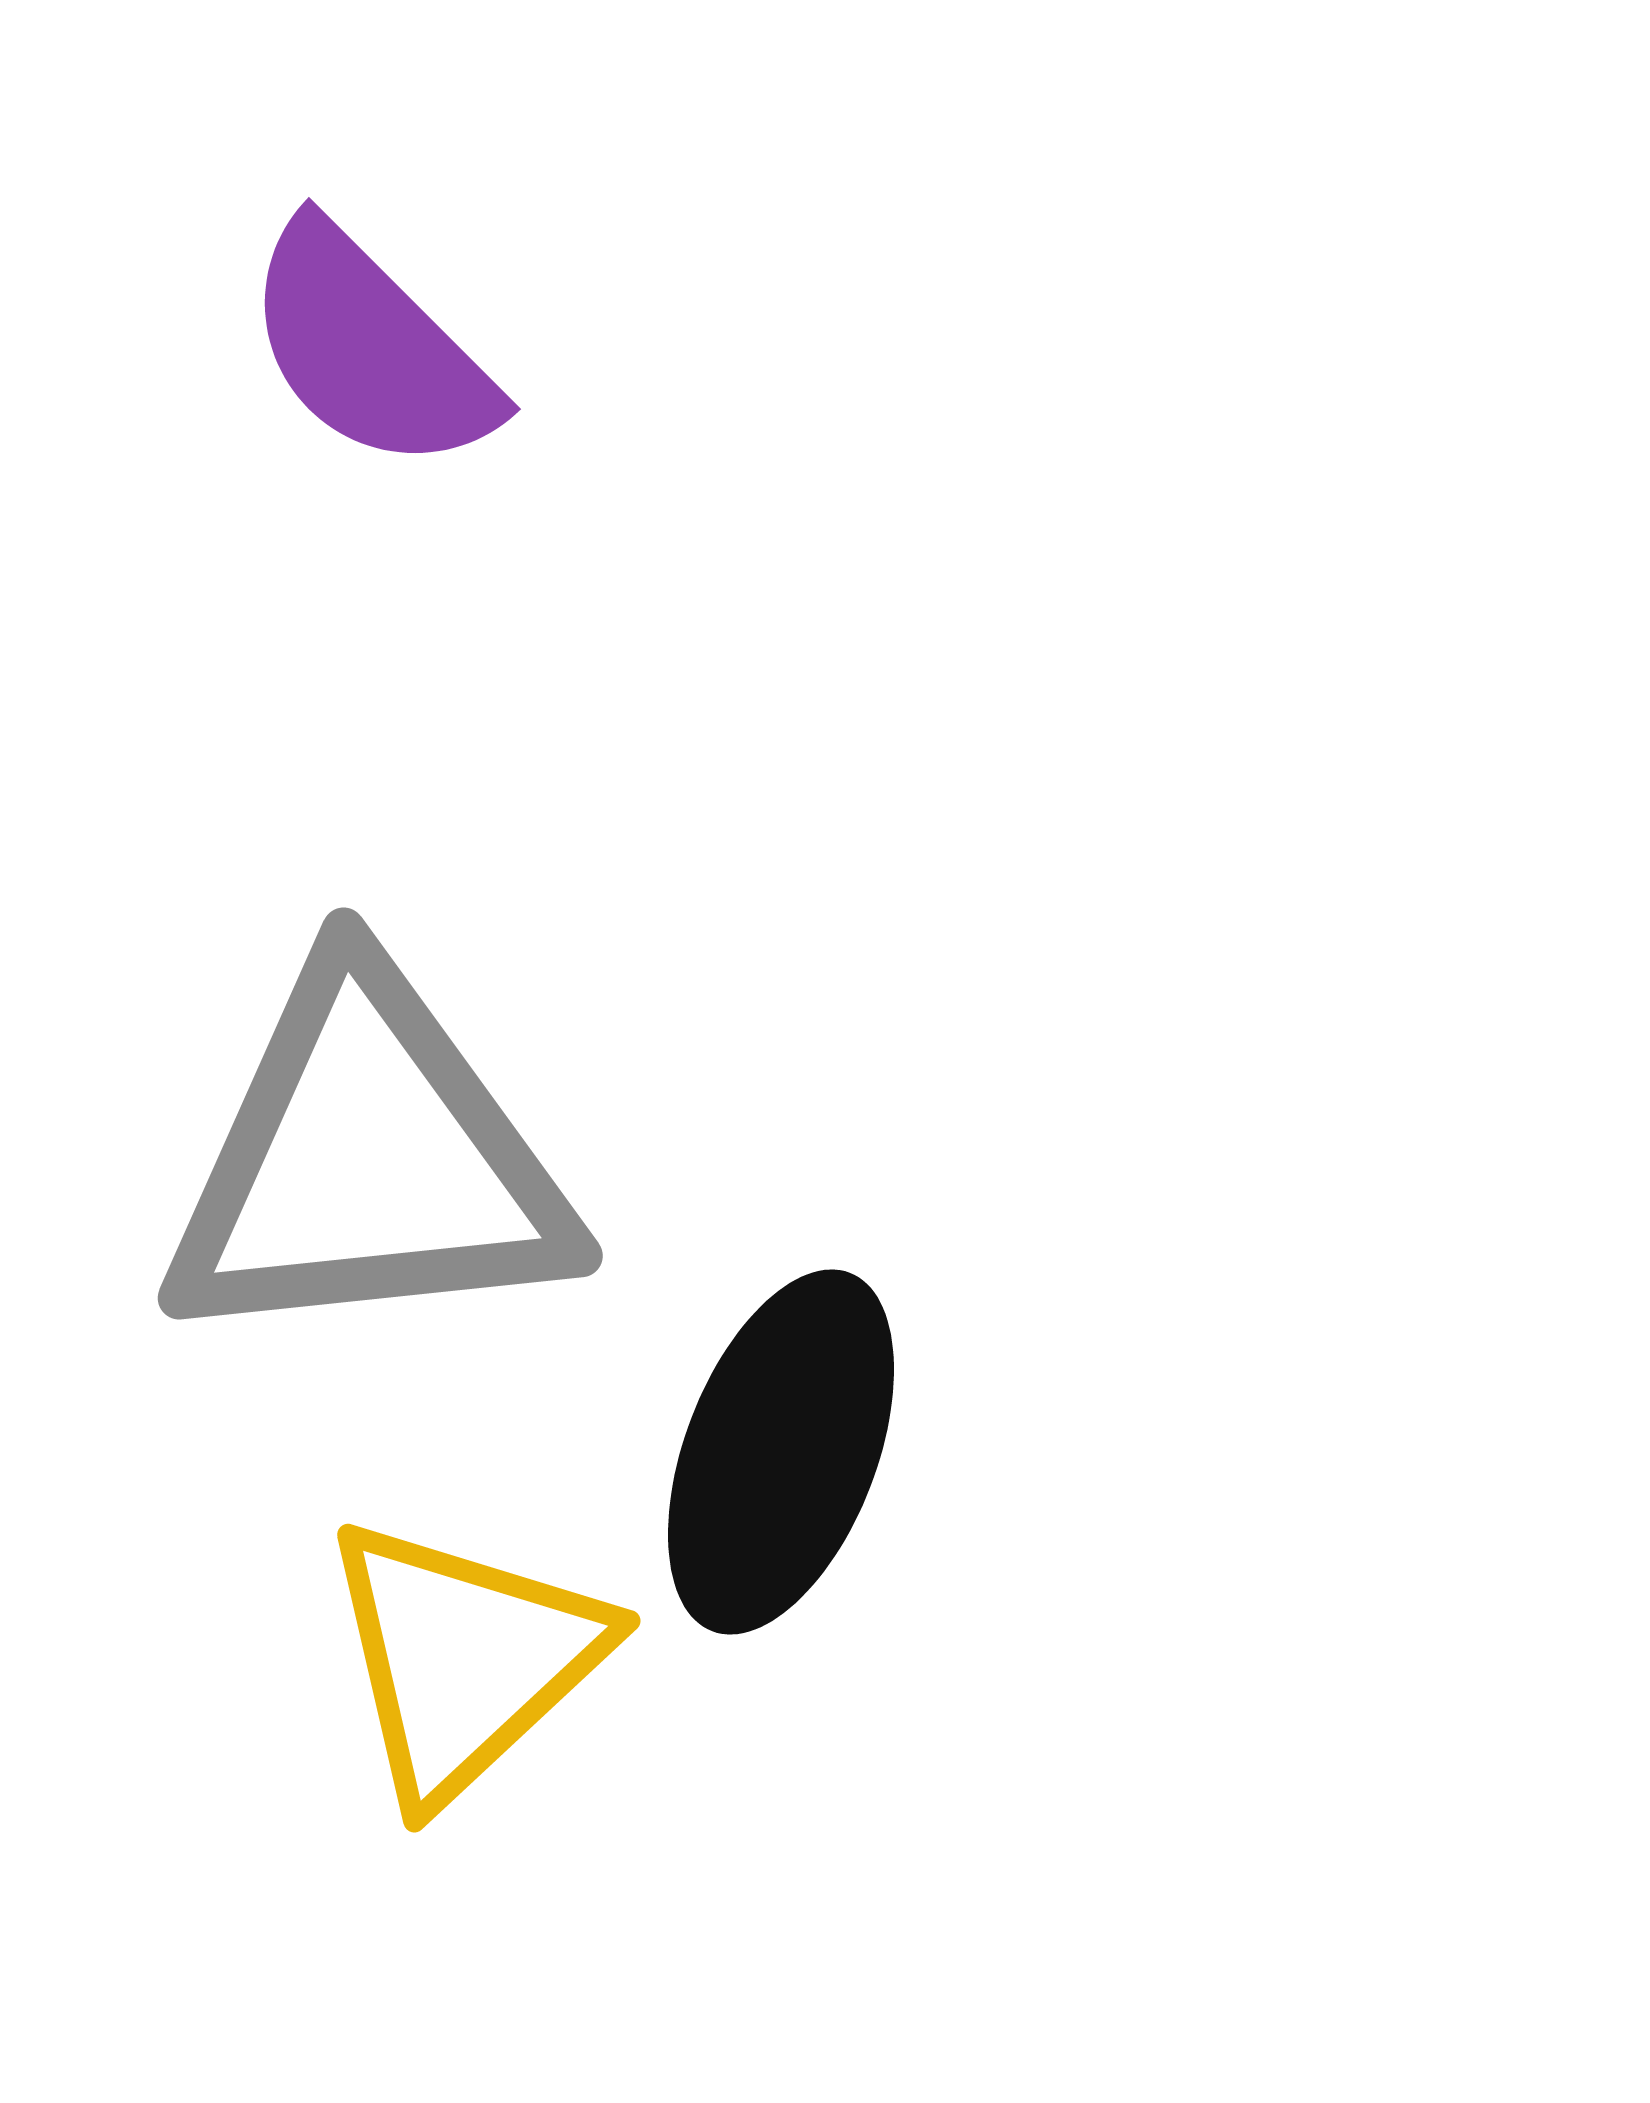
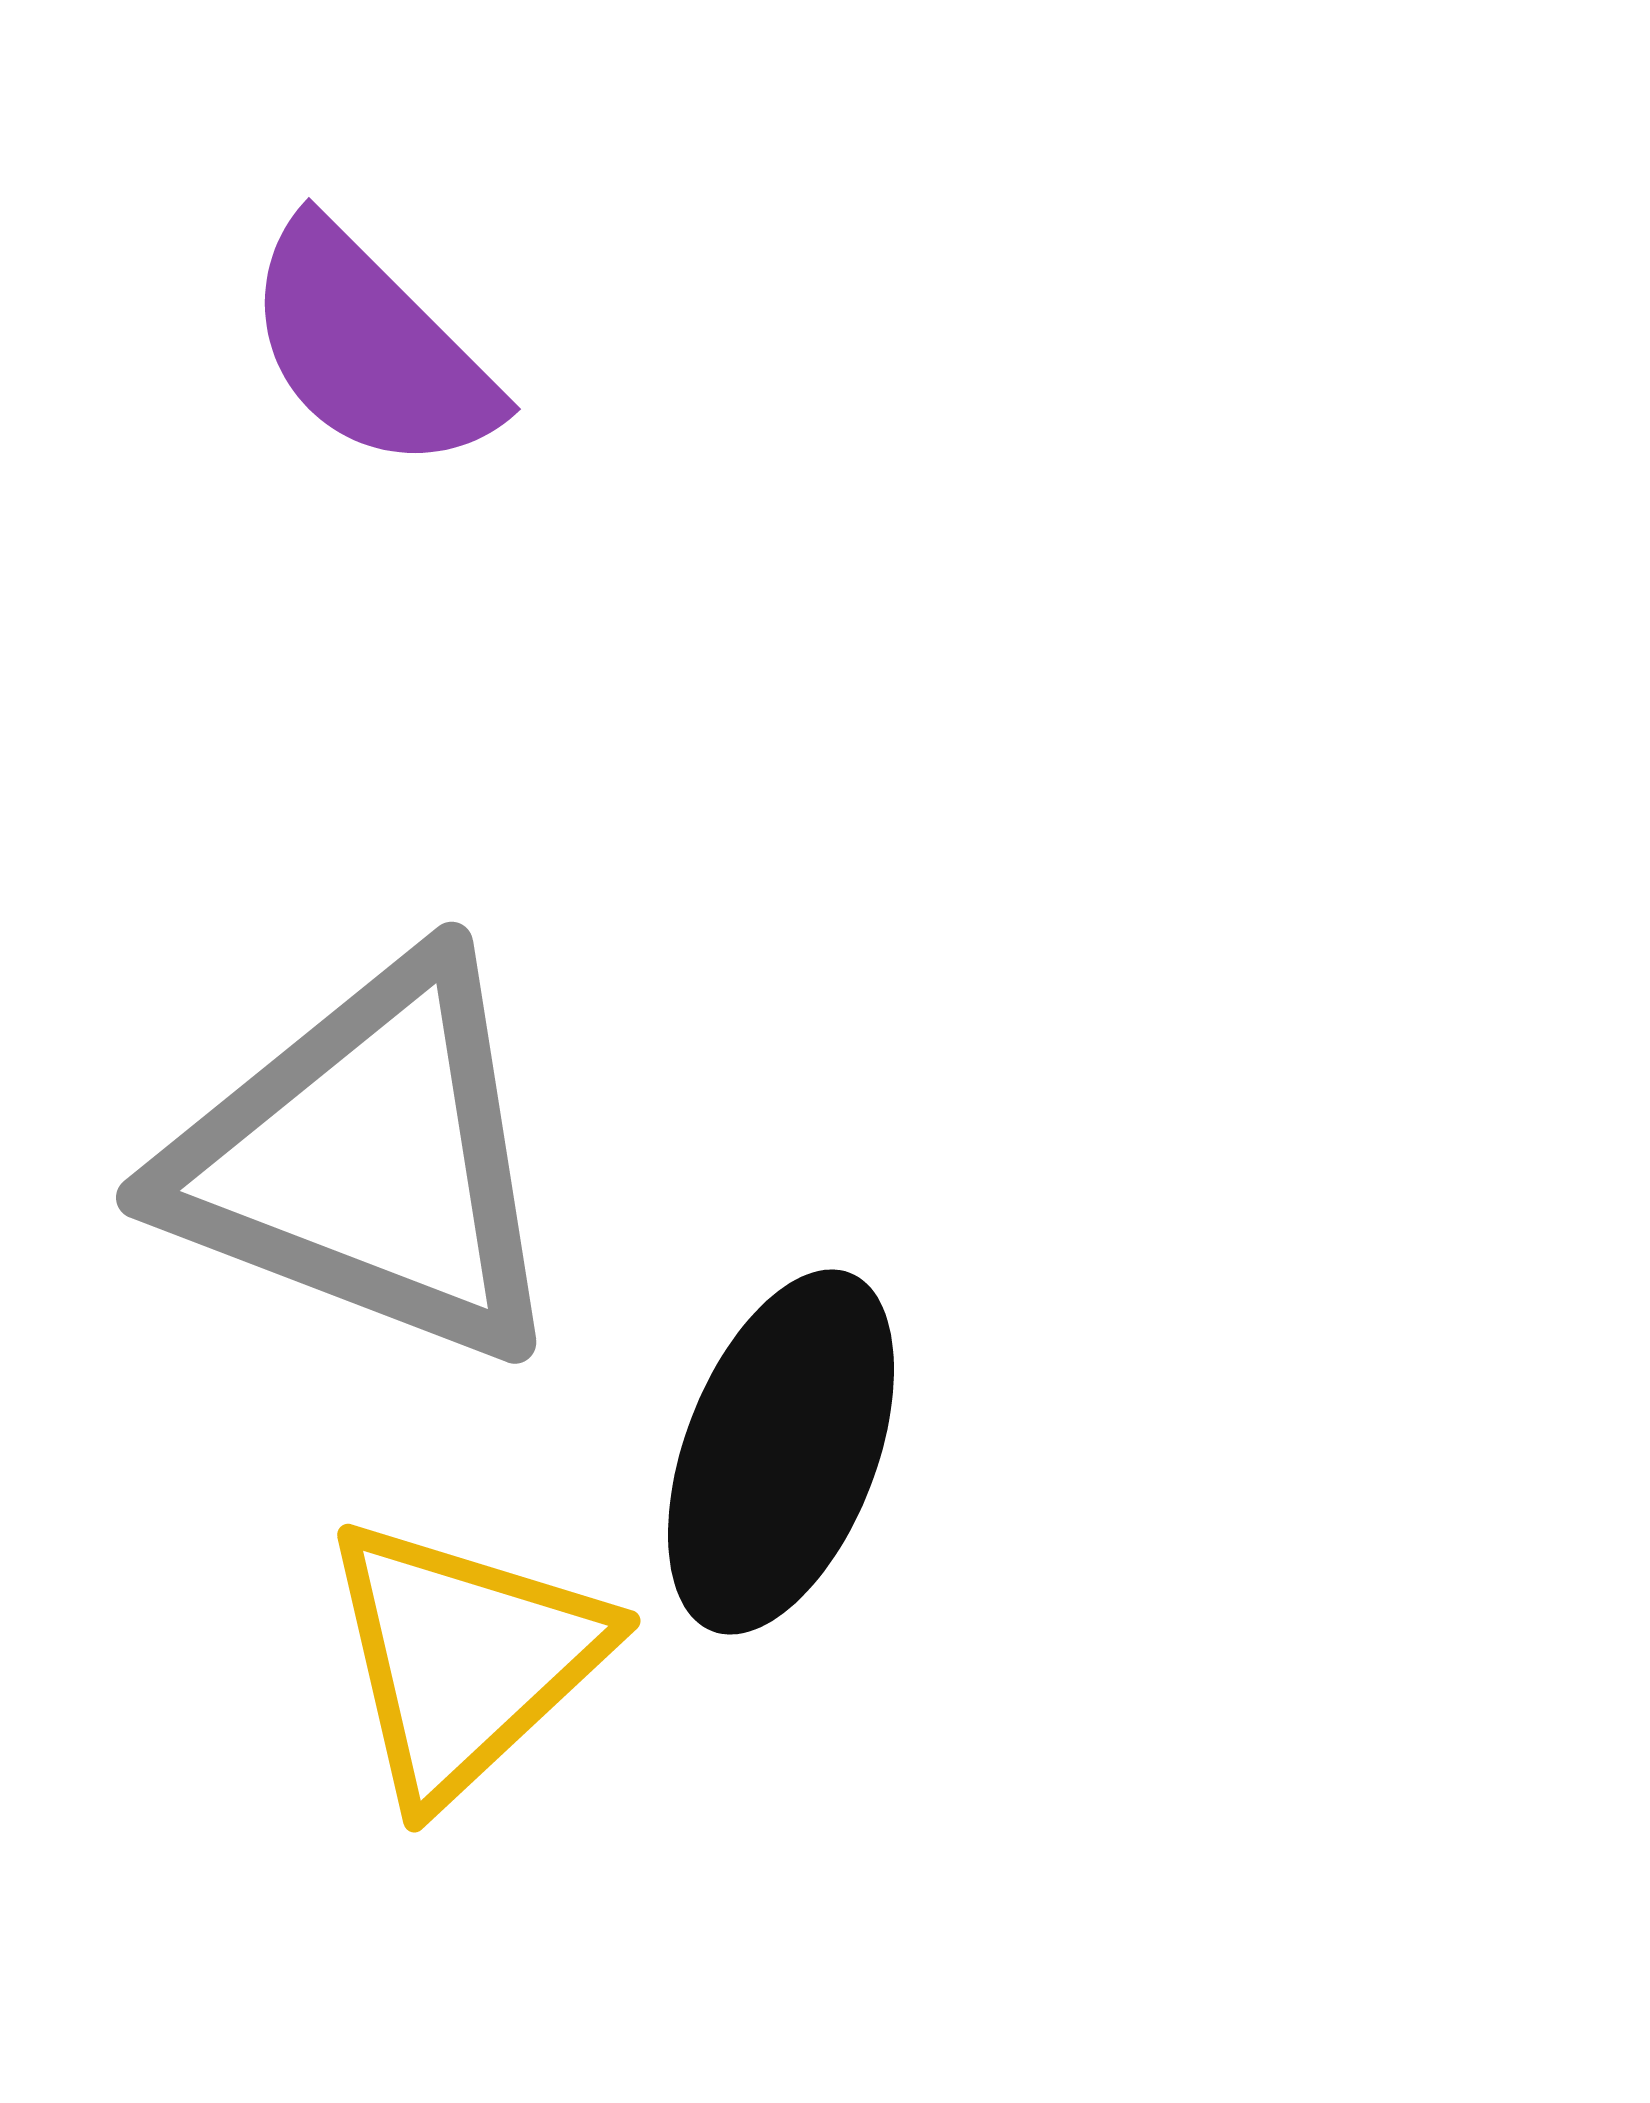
gray triangle: rotated 27 degrees clockwise
